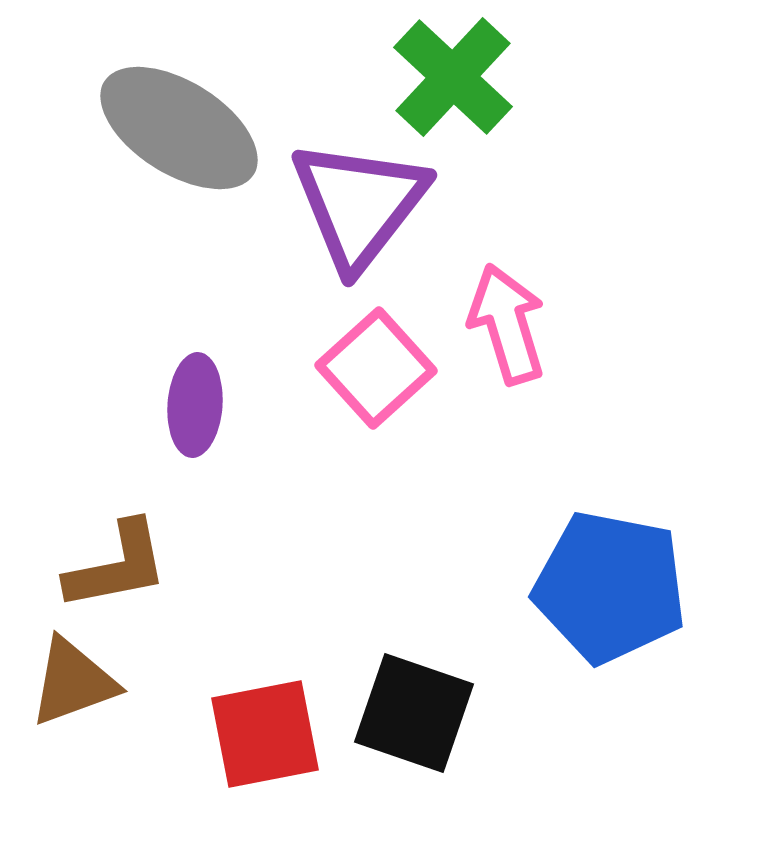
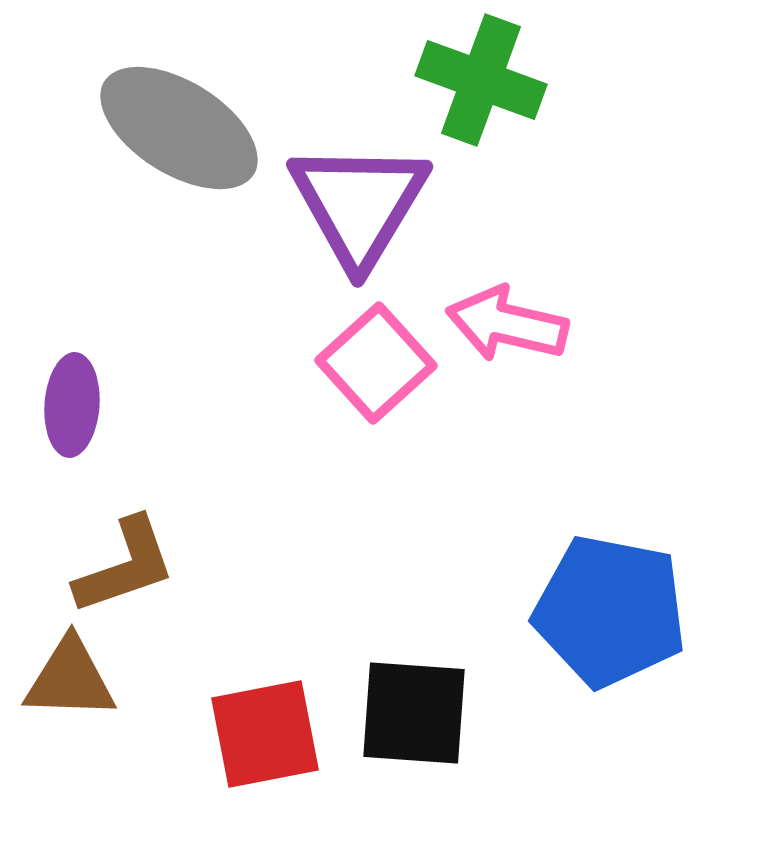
green cross: moved 28 px right, 3 px down; rotated 23 degrees counterclockwise
purple triangle: rotated 7 degrees counterclockwise
pink arrow: rotated 60 degrees counterclockwise
pink square: moved 5 px up
purple ellipse: moved 123 px left
brown L-shape: moved 8 px right; rotated 8 degrees counterclockwise
blue pentagon: moved 24 px down
brown triangle: moved 3 px left, 3 px up; rotated 22 degrees clockwise
black square: rotated 15 degrees counterclockwise
